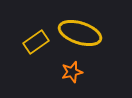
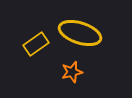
yellow rectangle: moved 2 px down
